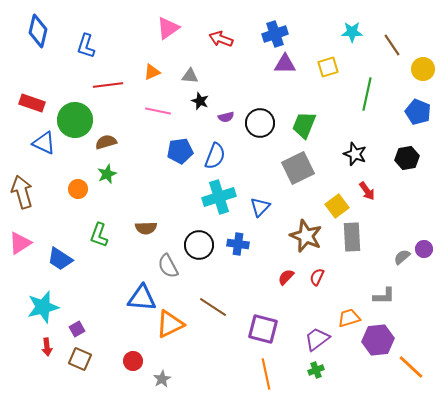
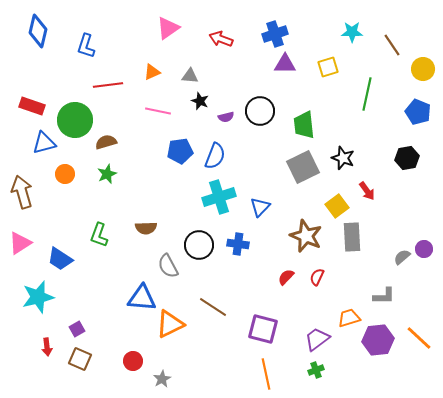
red rectangle at (32, 103): moved 3 px down
black circle at (260, 123): moved 12 px up
green trapezoid at (304, 125): rotated 28 degrees counterclockwise
blue triangle at (44, 143): rotated 40 degrees counterclockwise
black star at (355, 154): moved 12 px left, 4 px down
gray square at (298, 168): moved 5 px right, 1 px up
orange circle at (78, 189): moved 13 px left, 15 px up
cyan star at (43, 307): moved 5 px left, 10 px up
orange line at (411, 367): moved 8 px right, 29 px up
